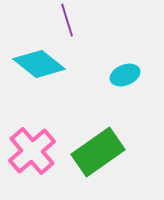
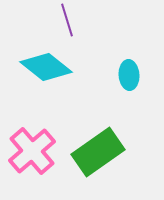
cyan diamond: moved 7 px right, 3 px down
cyan ellipse: moved 4 px right; rotated 72 degrees counterclockwise
